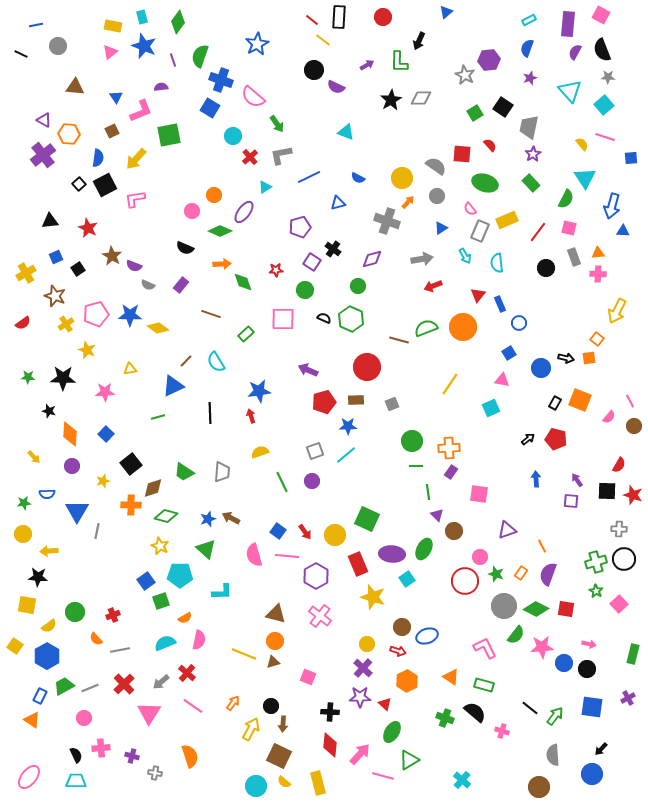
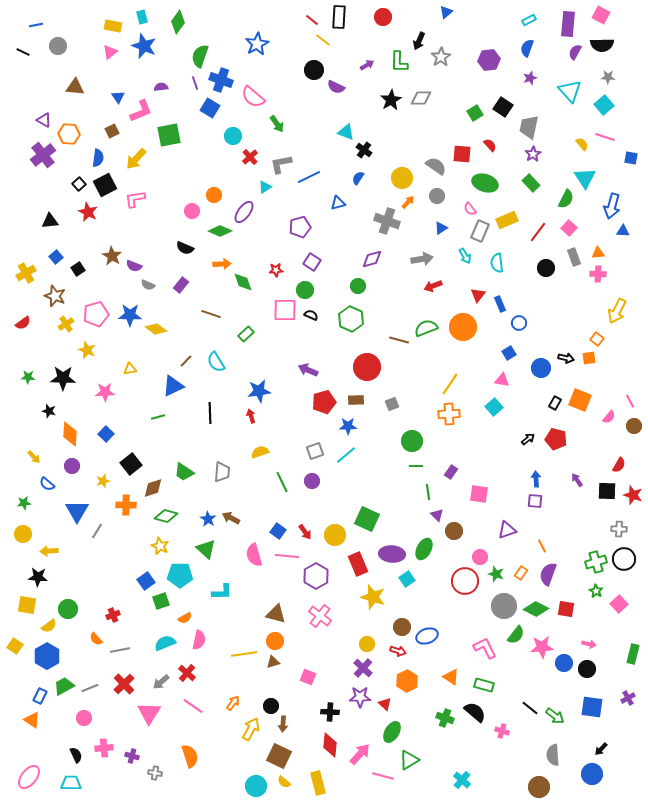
black semicircle at (602, 50): moved 5 px up; rotated 70 degrees counterclockwise
black line at (21, 54): moved 2 px right, 2 px up
purple line at (173, 60): moved 22 px right, 23 px down
gray star at (465, 75): moved 24 px left, 18 px up; rotated 12 degrees clockwise
blue triangle at (116, 97): moved 2 px right
gray L-shape at (281, 155): moved 9 px down
blue square at (631, 158): rotated 16 degrees clockwise
blue semicircle at (358, 178): rotated 96 degrees clockwise
red star at (88, 228): moved 16 px up
pink square at (569, 228): rotated 28 degrees clockwise
black cross at (333, 249): moved 31 px right, 99 px up
blue square at (56, 257): rotated 16 degrees counterclockwise
black semicircle at (324, 318): moved 13 px left, 3 px up
pink square at (283, 319): moved 2 px right, 9 px up
yellow diamond at (158, 328): moved 2 px left, 1 px down
cyan square at (491, 408): moved 3 px right, 1 px up; rotated 18 degrees counterclockwise
orange cross at (449, 448): moved 34 px up
blue semicircle at (47, 494): moved 10 px up; rotated 42 degrees clockwise
purple square at (571, 501): moved 36 px left
orange cross at (131, 505): moved 5 px left
blue star at (208, 519): rotated 21 degrees counterclockwise
gray line at (97, 531): rotated 21 degrees clockwise
green circle at (75, 612): moved 7 px left, 3 px up
yellow line at (244, 654): rotated 30 degrees counterclockwise
green arrow at (555, 716): rotated 90 degrees clockwise
pink cross at (101, 748): moved 3 px right
cyan trapezoid at (76, 781): moved 5 px left, 2 px down
